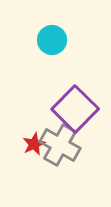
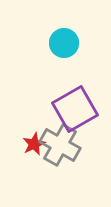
cyan circle: moved 12 px right, 3 px down
purple square: rotated 15 degrees clockwise
